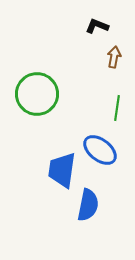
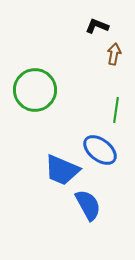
brown arrow: moved 3 px up
green circle: moved 2 px left, 4 px up
green line: moved 1 px left, 2 px down
blue trapezoid: rotated 75 degrees counterclockwise
blue semicircle: rotated 40 degrees counterclockwise
